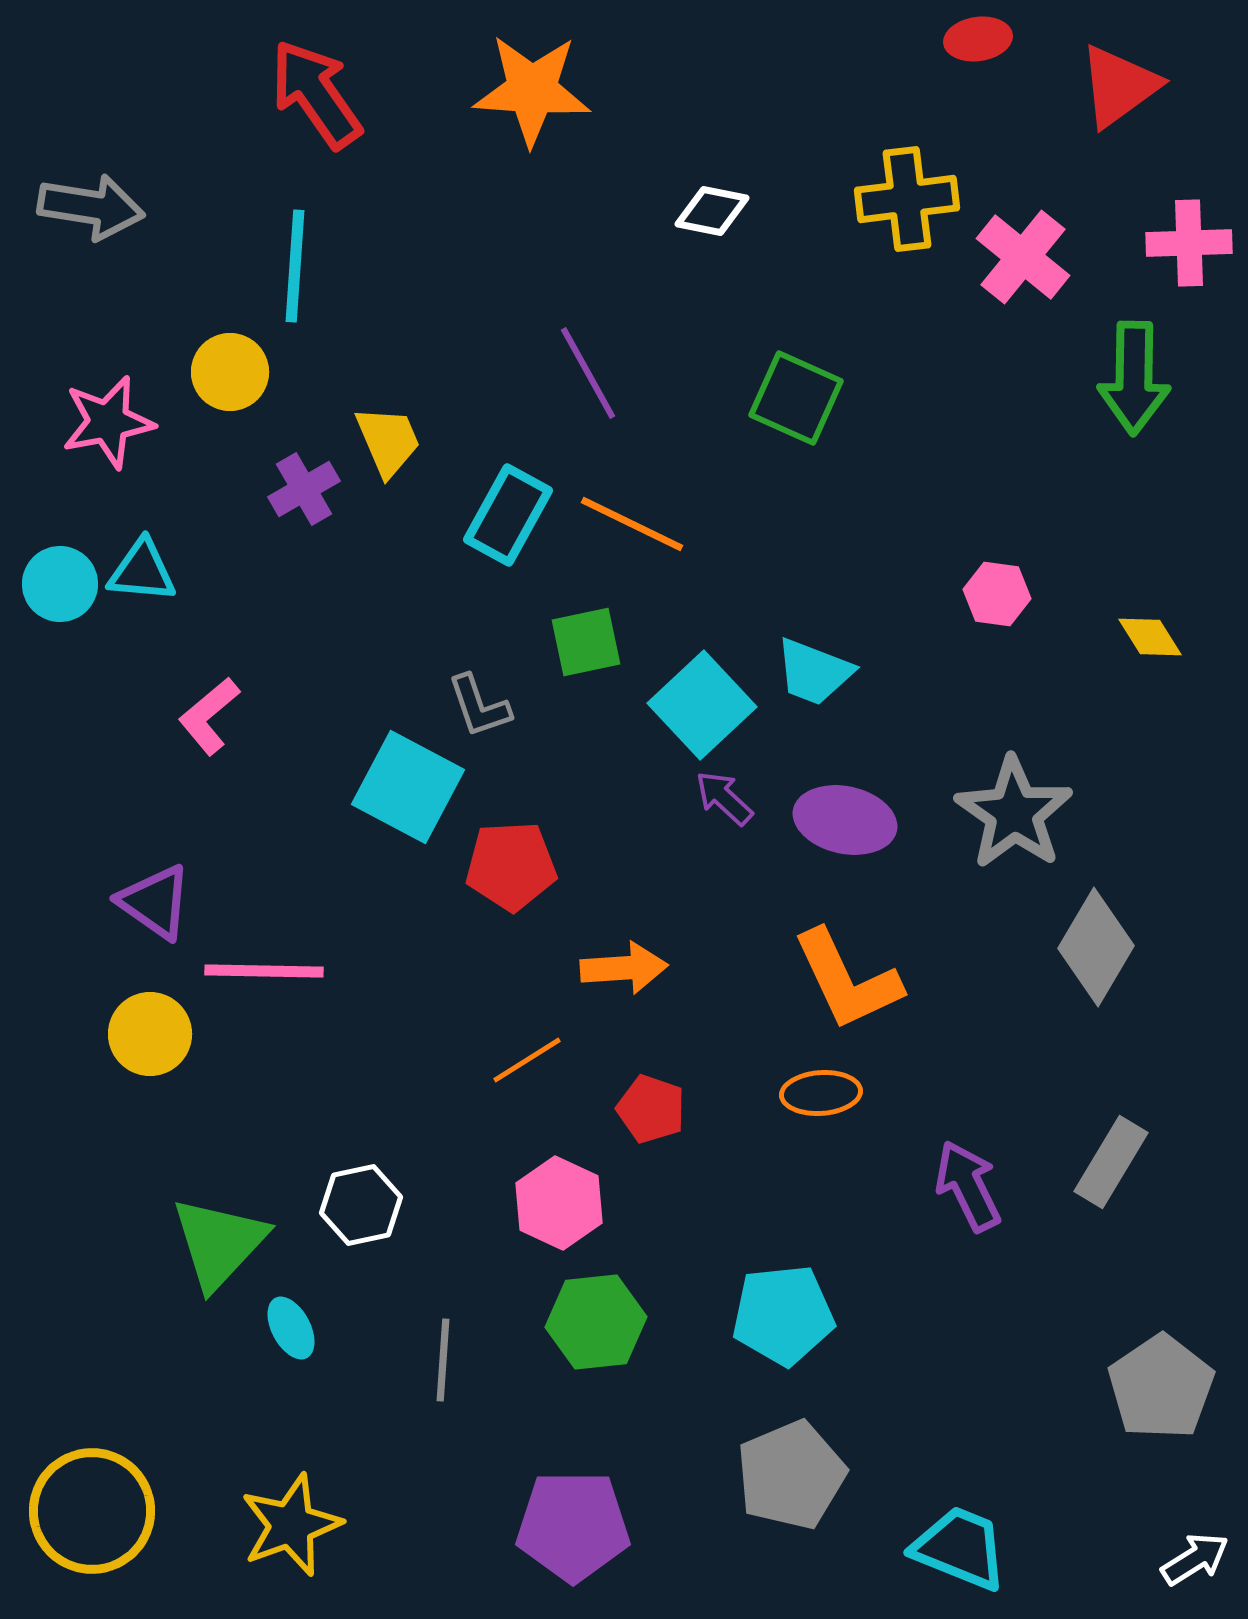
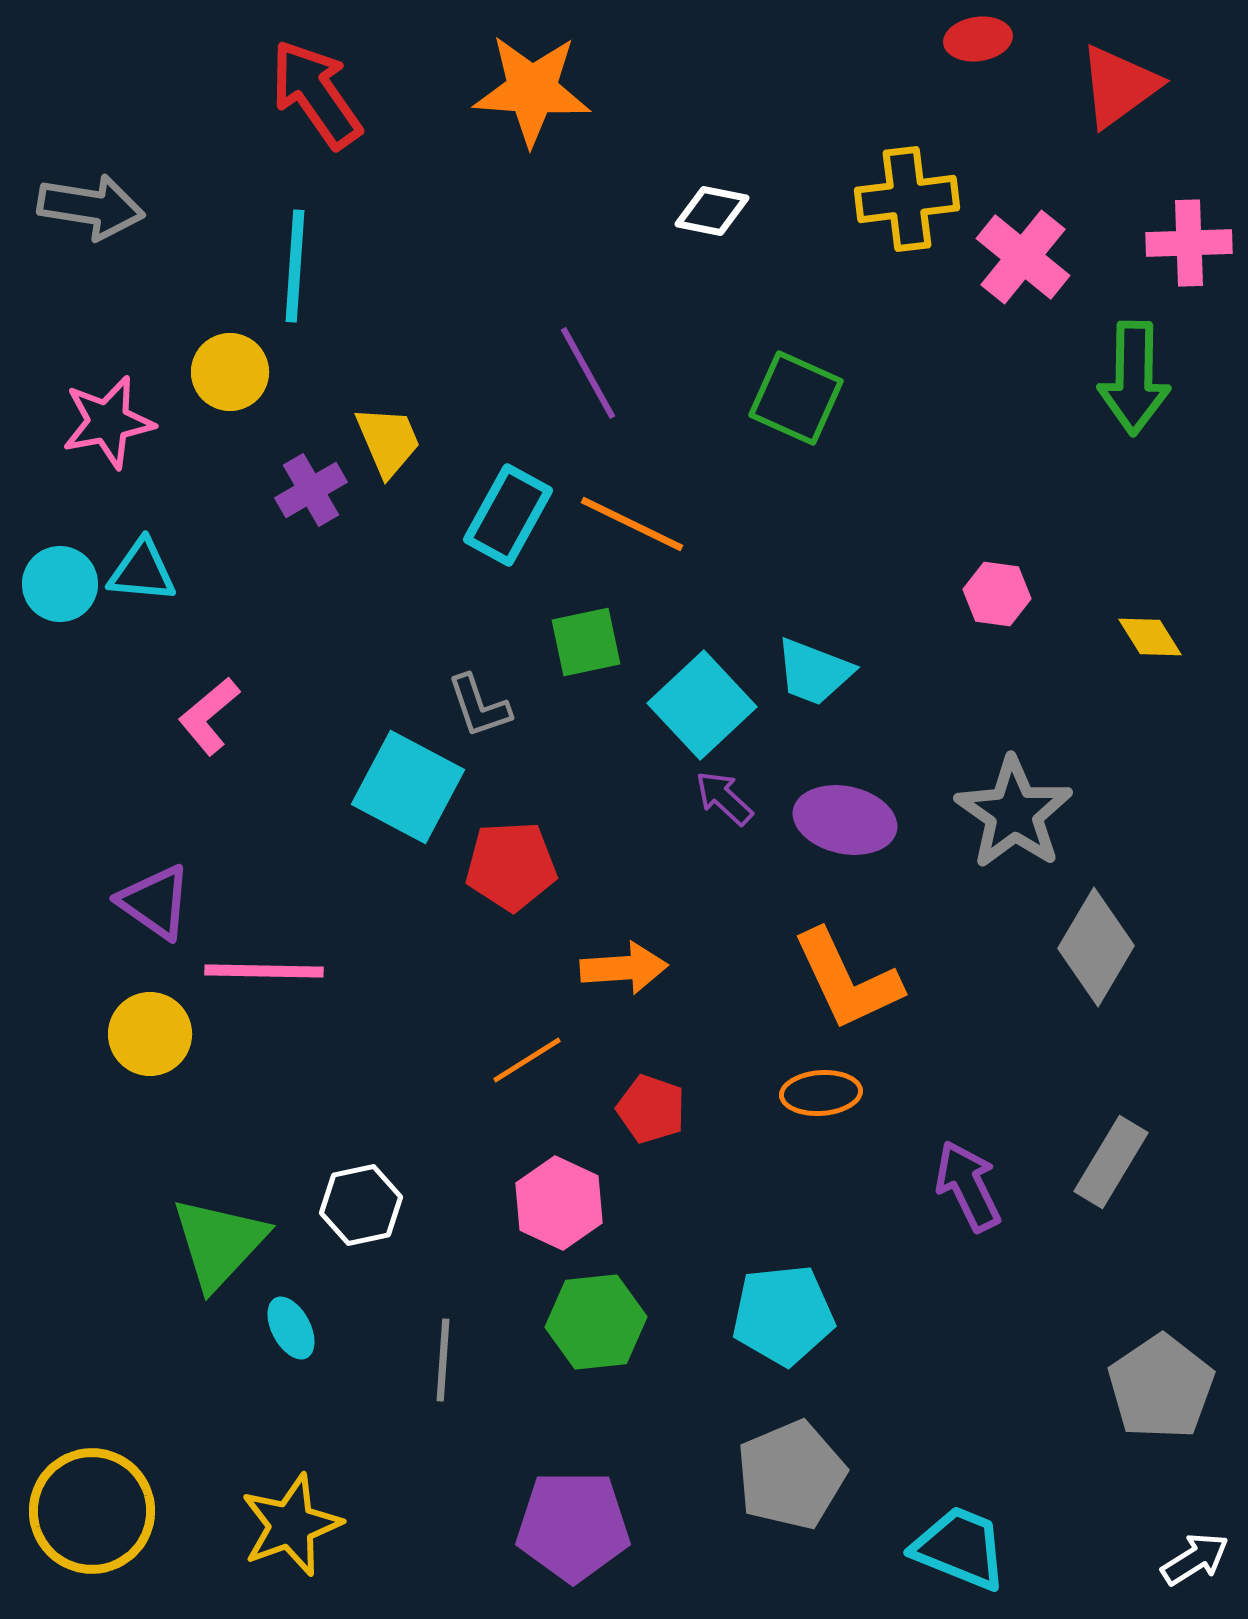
purple cross at (304, 489): moved 7 px right, 1 px down
